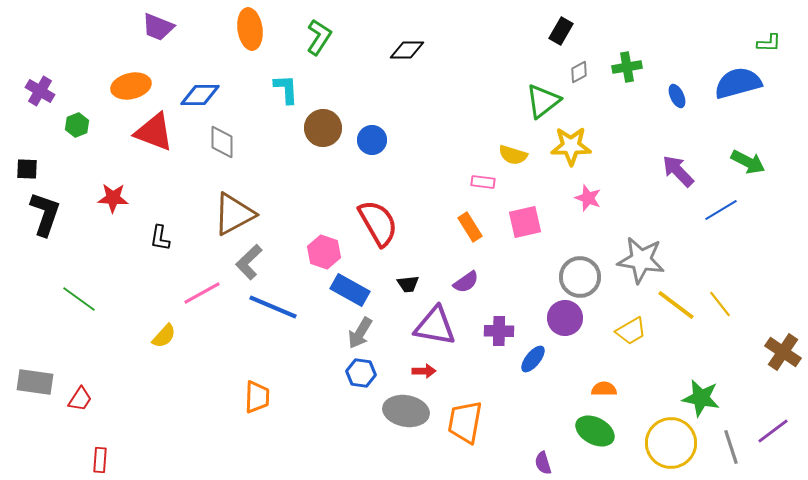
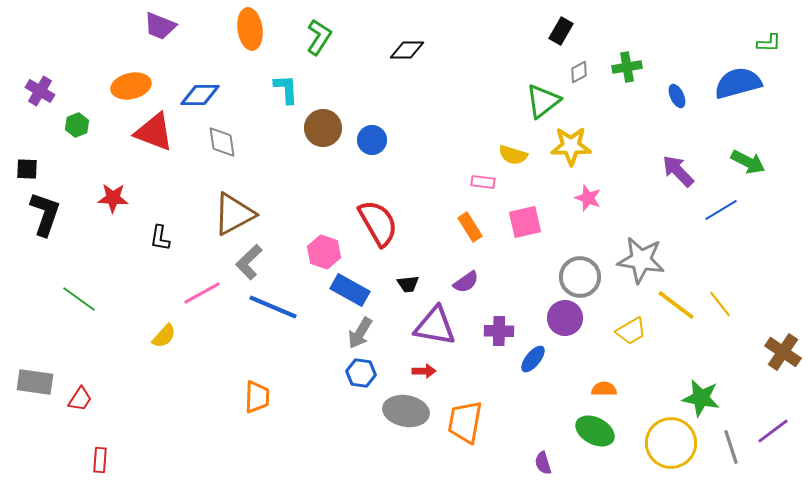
purple trapezoid at (158, 27): moved 2 px right, 1 px up
gray diamond at (222, 142): rotated 8 degrees counterclockwise
